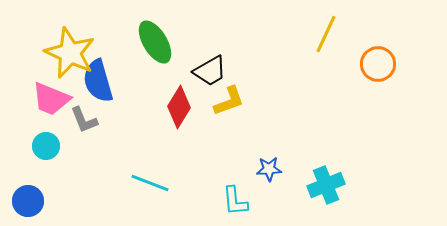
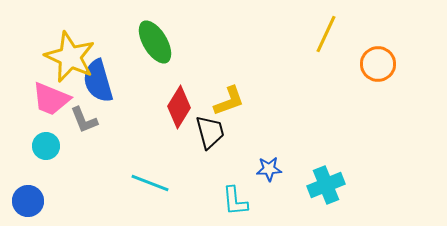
yellow star: moved 4 px down
black trapezoid: moved 61 px down; rotated 75 degrees counterclockwise
